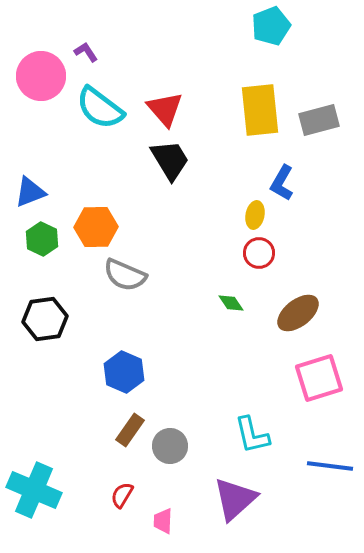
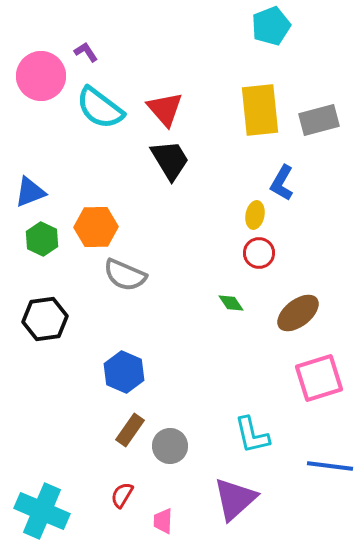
cyan cross: moved 8 px right, 21 px down
